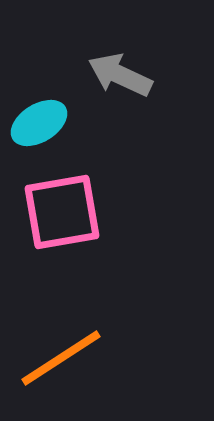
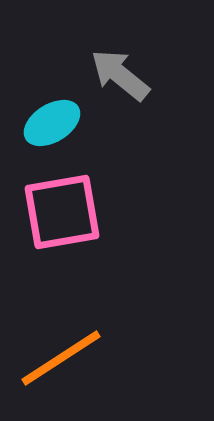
gray arrow: rotated 14 degrees clockwise
cyan ellipse: moved 13 px right
